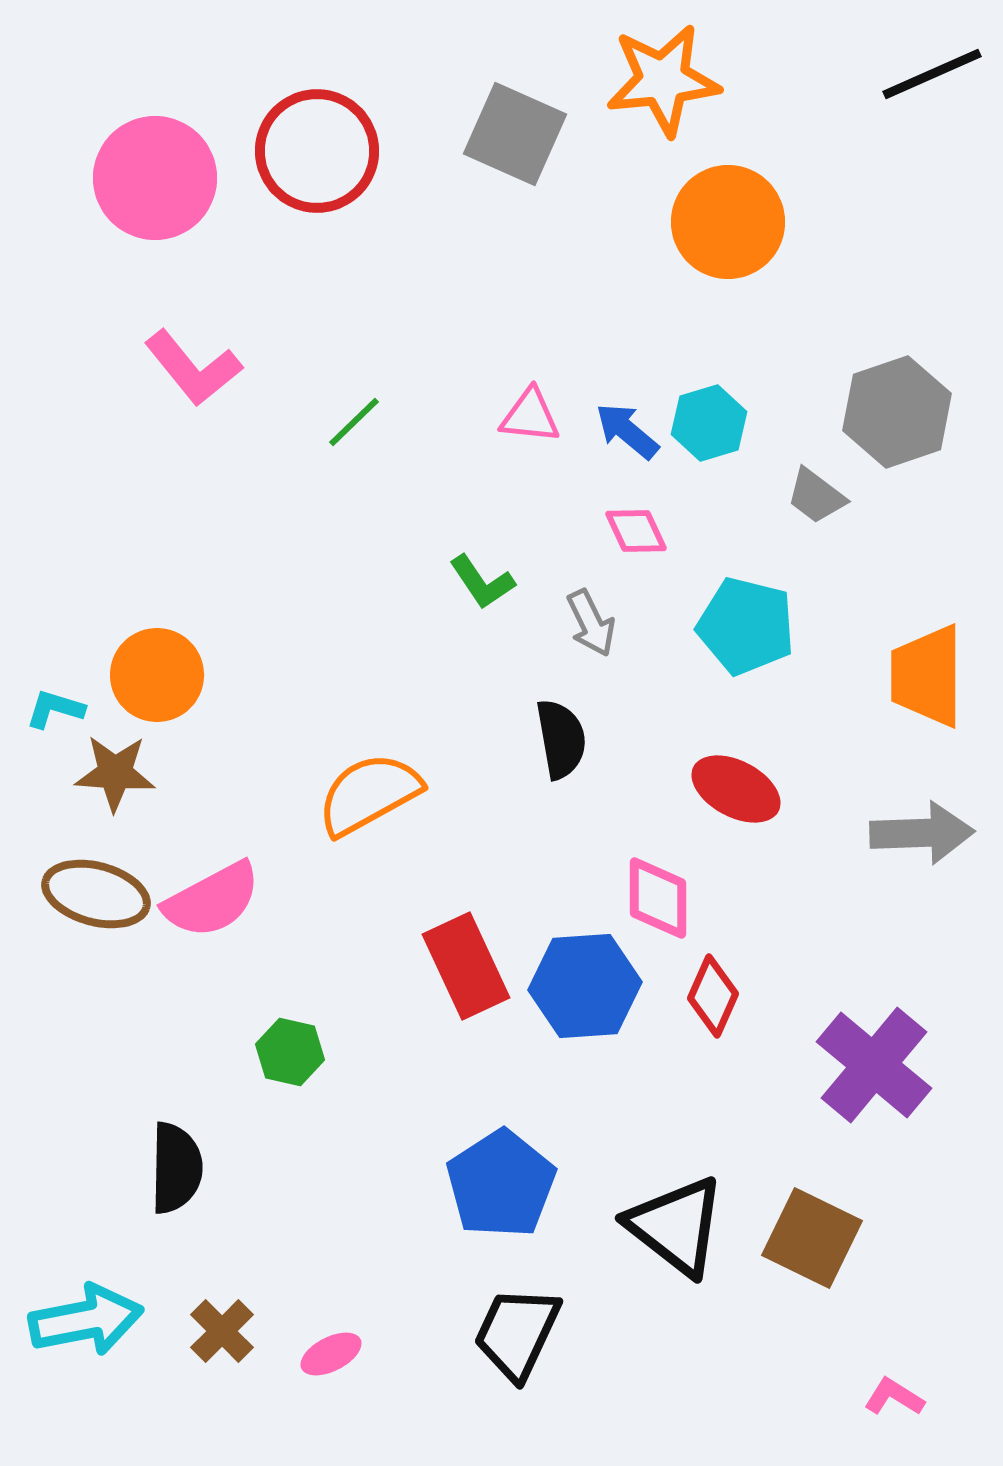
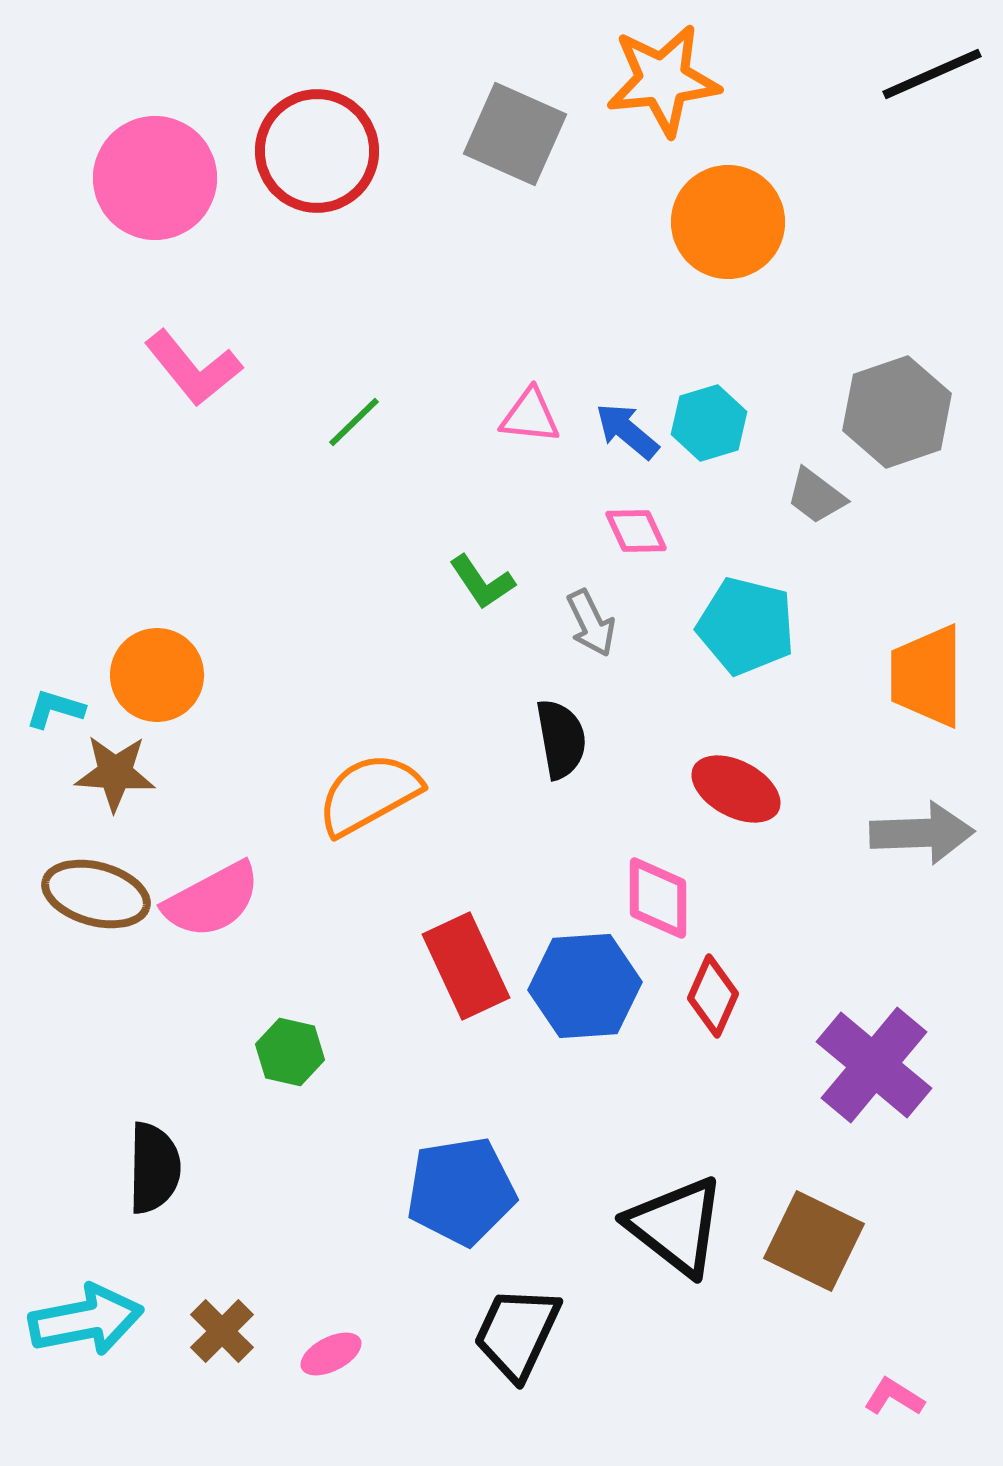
black semicircle at (176, 1168): moved 22 px left
blue pentagon at (501, 1184): moved 40 px left, 7 px down; rotated 24 degrees clockwise
brown square at (812, 1238): moved 2 px right, 3 px down
